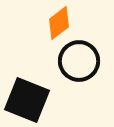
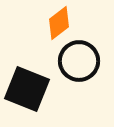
black square: moved 11 px up
